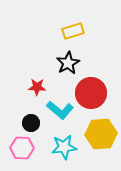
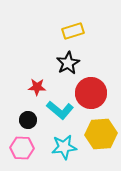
black circle: moved 3 px left, 3 px up
